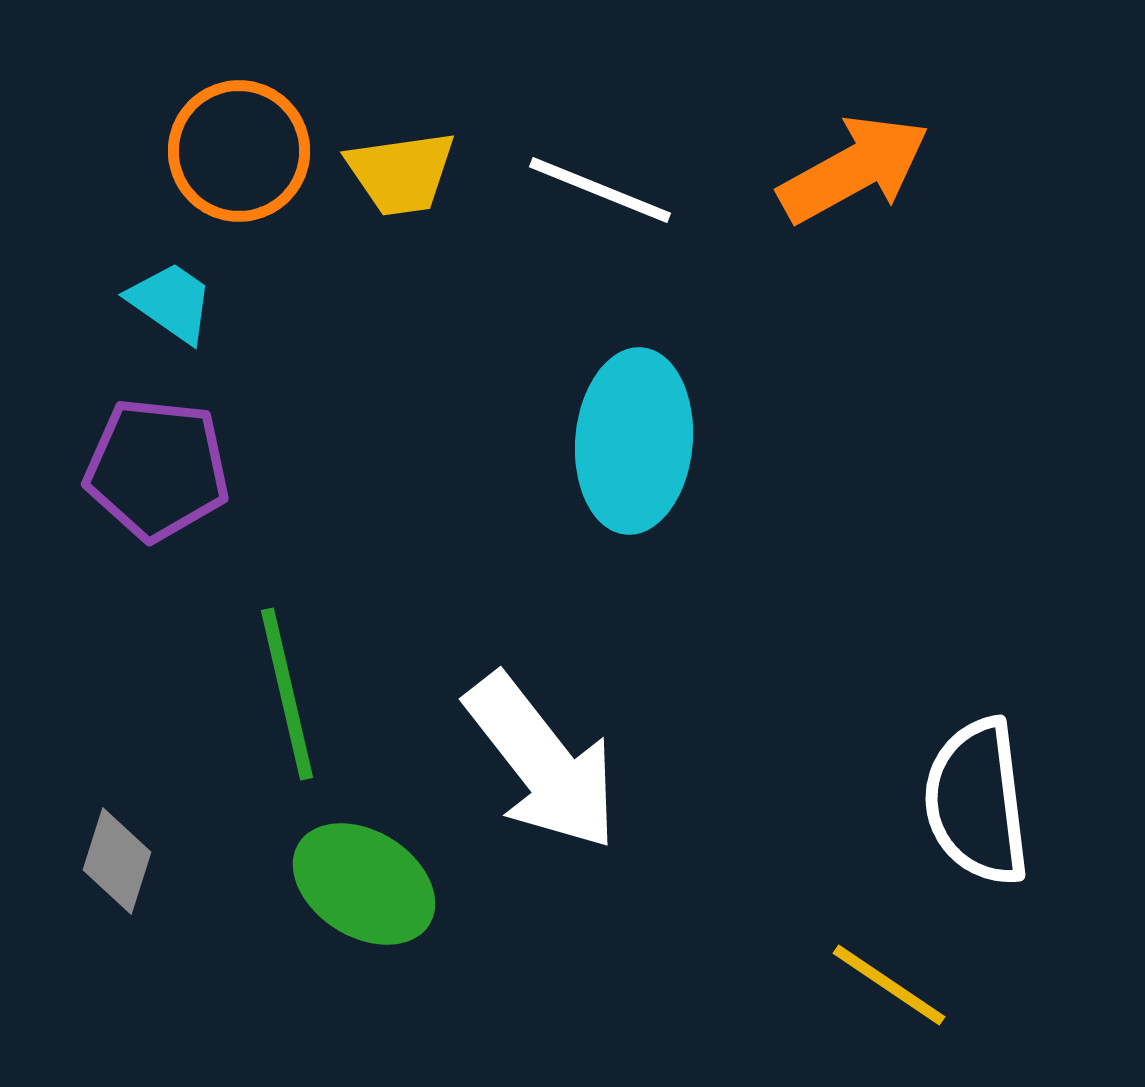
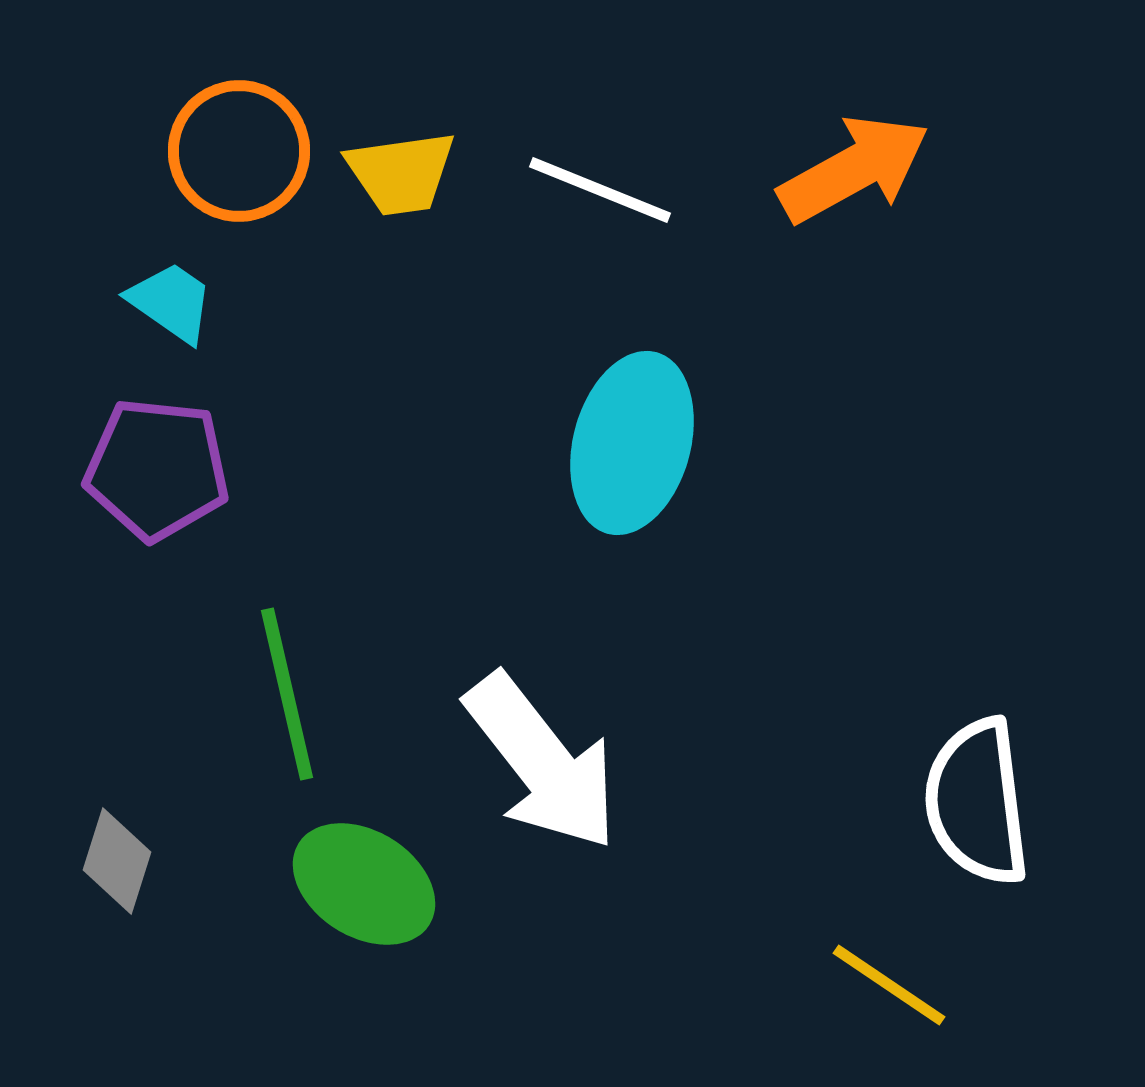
cyan ellipse: moved 2 px left, 2 px down; rotated 10 degrees clockwise
